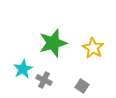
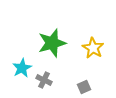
green star: moved 1 px left
cyan star: moved 1 px left, 1 px up
gray square: moved 2 px right, 1 px down; rotated 32 degrees clockwise
